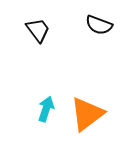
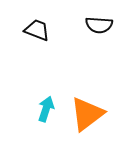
black semicircle: rotated 16 degrees counterclockwise
black trapezoid: moved 1 px left; rotated 32 degrees counterclockwise
